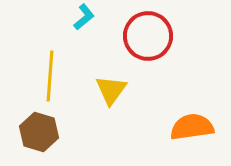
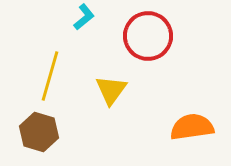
yellow line: rotated 12 degrees clockwise
